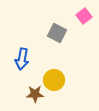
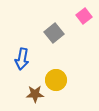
gray square: moved 3 px left; rotated 24 degrees clockwise
yellow circle: moved 2 px right
